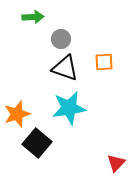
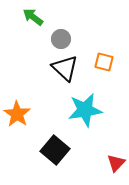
green arrow: rotated 140 degrees counterclockwise
orange square: rotated 18 degrees clockwise
black triangle: rotated 24 degrees clockwise
cyan star: moved 16 px right, 2 px down
orange star: rotated 20 degrees counterclockwise
black square: moved 18 px right, 7 px down
